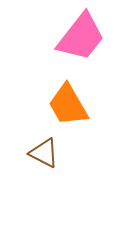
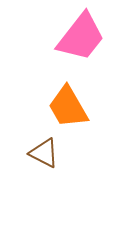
orange trapezoid: moved 2 px down
